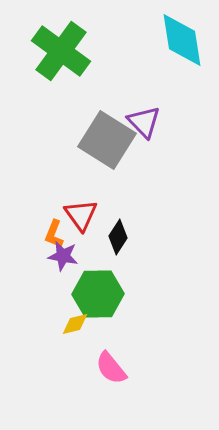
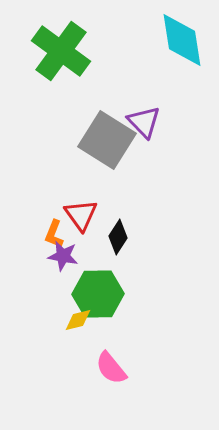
yellow diamond: moved 3 px right, 4 px up
